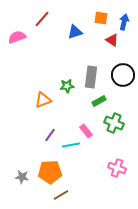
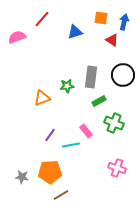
orange triangle: moved 1 px left, 2 px up
